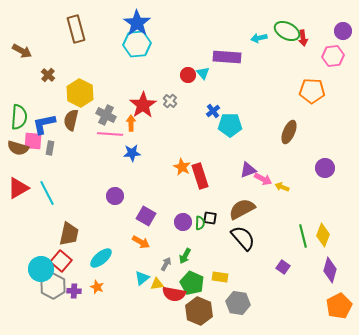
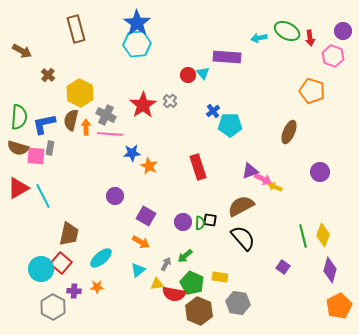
red arrow at (303, 38): moved 7 px right
pink hexagon at (333, 56): rotated 25 degrees clockwise
orange pentagon at (312, 91): rotated 15 degrees clockwise
orange arrow at (131, 123): moved 45 px left, 4 px down
pink square at (33, 141): moved 3 px right, 15 px down
orange star at (182, 167): moved 33 px left, 1 px up
purple circle at (325, 168): moved 5 px left, 4 px down
purple triangle at (248, 170): moved 2 px right, 1 px down
red rectangle at (200, 176): moved 2 px left, 9 px up
yellow arrow at (282, 187): moved 7 px left
cyan line at (47, 193): moved 4 px left, 3 px down
brown semicircle at (242, 209): moved 1 px left, 3 px up
black square at (210, 218): moved 2 px down
green arrow at (185, 256): rotated 21 degrees clockwise
red square at (61, 261): moved 2 px down
cyan triangle at (142, 278): moved 4 px left, 8 px up
gray hexagon at (53, 286): moved 21 px down
orange star at (97, 287): rotated 24 degrees counterclockwise
